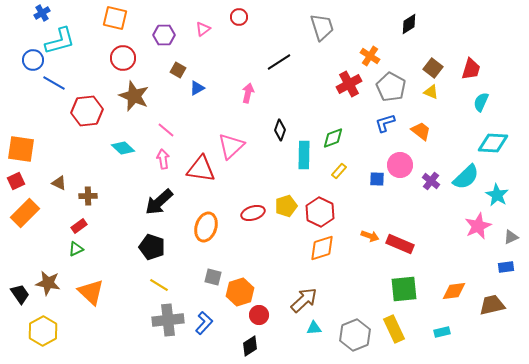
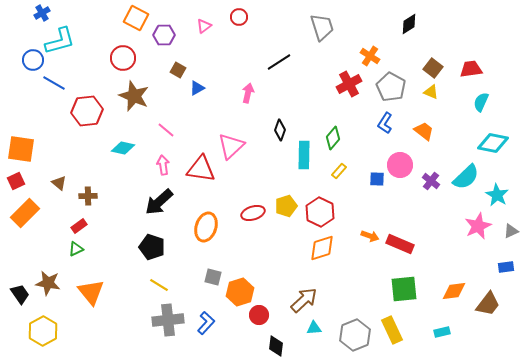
orange square at (115, 18): moved 21 px right; rotated 15 degrees clockwise
pink triangle at (203, 29): moved 1 px right, 3 px up
red trapezoid at (471, 69): rotated 115 degrees counterclockwise
blue L-shape at (385, 123): rotated 40 degrees counterclockwise
orange trapezoid at (421, 131): moved 3 px right
green diamond at (333, 138): rotated 30 degrees counterclockwise
cyan diamond at (493, 143): rotated 8 degrees clockwise
cyan diamond at (123, 148): rotated 30 degrees counterclockwise
pink arrow at (163, 159): moved 6 px down
brown triangle at (59, 183): rotated 14 degrees clockwise
gray triangle at (511, 237): moved 6 px up
orange triangle at (91, 292): rotated 8 degrees clockwise
brown trapezoid at (492, 305): moved 4 px left, 1 px up; rotated 140 degrees clockwise
blue L-shape at (204, 323): moved 2 px right
yellow rectangle at (394, 329): moved 2 px left, 1 px down
black diamond at (250, 346): moved 26 px right; rotated 50 degrees counterclockwise
